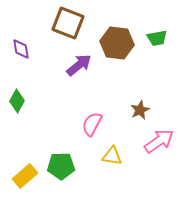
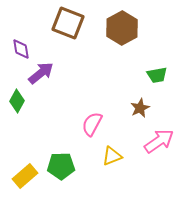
green trapezoid: moved 37 px down
brown hexagon: moved 5 px right, 15 px up; rotated 24 degrees clockwise
purple arrow: moved 38 px left, 8 px down
brown star: moved 2 px up
yellow triangle: rotated 30 degrees counterclockwise
